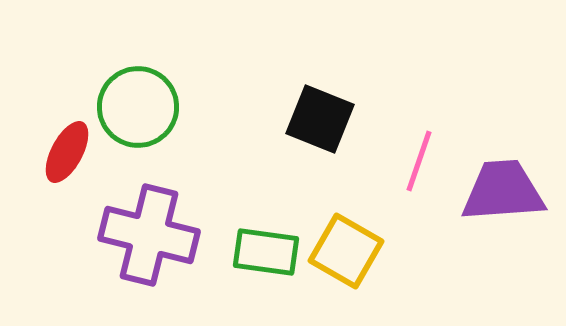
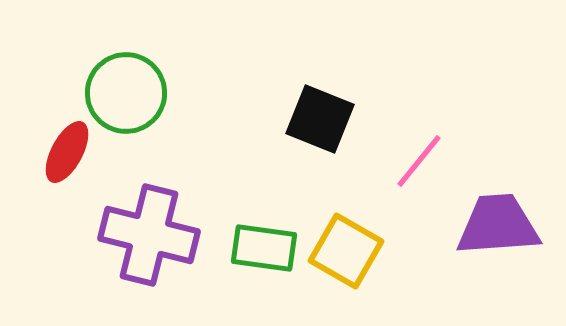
green circle: moved 12 px left, 14 px up
pink line: rotated 20 degrees clockwise
purple trapezoid: moved 5 px left, 34 px down
green rectangle: moved 2 px left, 4 px up
